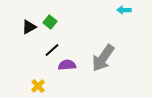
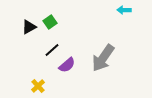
green square: rotated 16 degrees clockwise
purple semicircle: rotated 144 degrees clockwise
